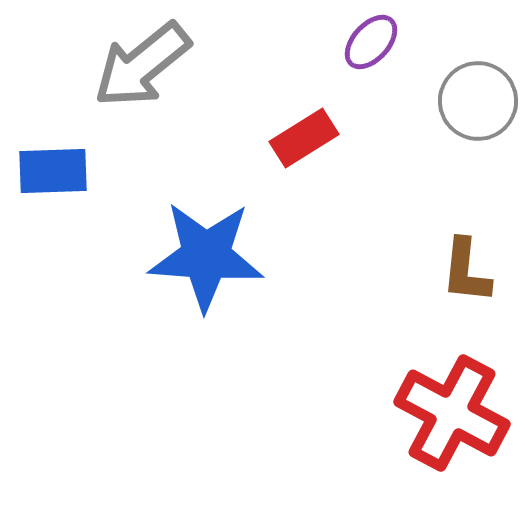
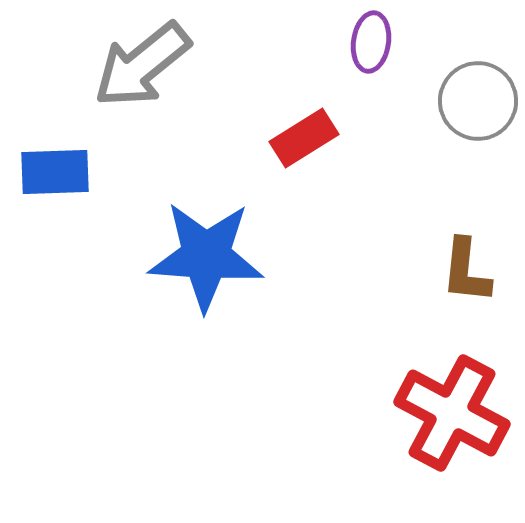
purple ellipse: rotated 34 degrees counterclockwise
blue rectangle: moved 2 px right, 1 px down
